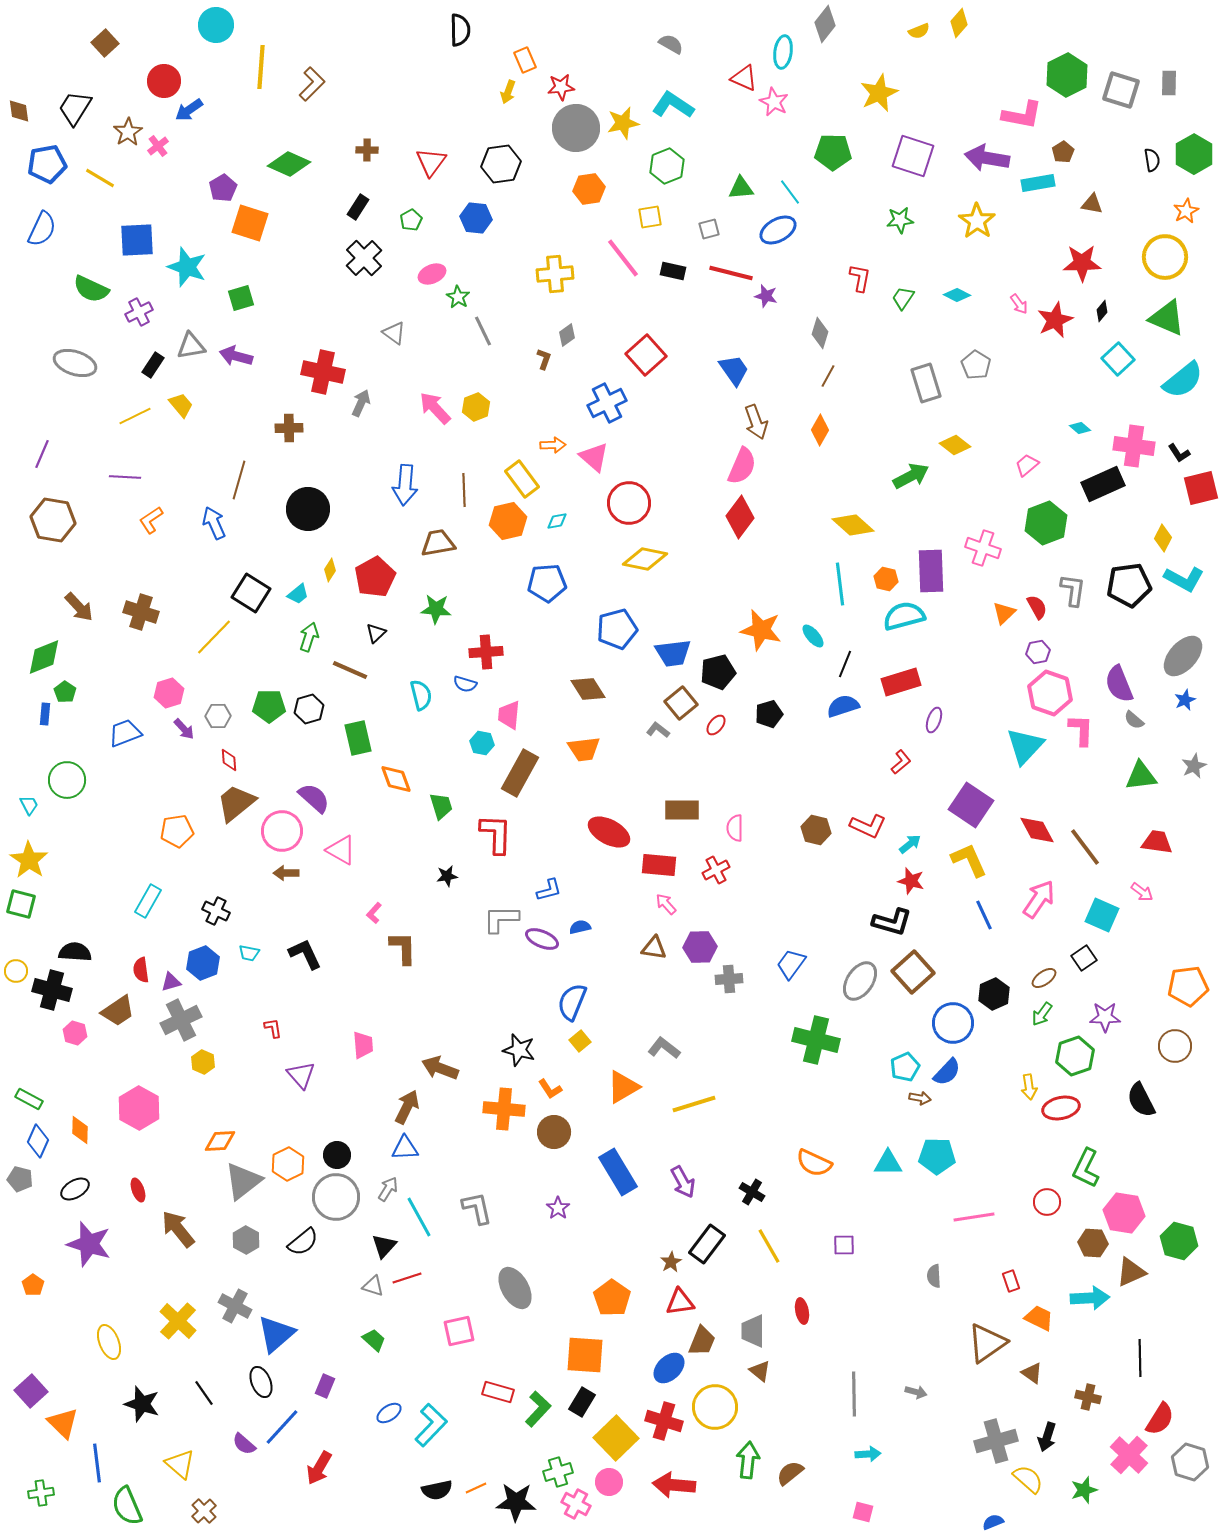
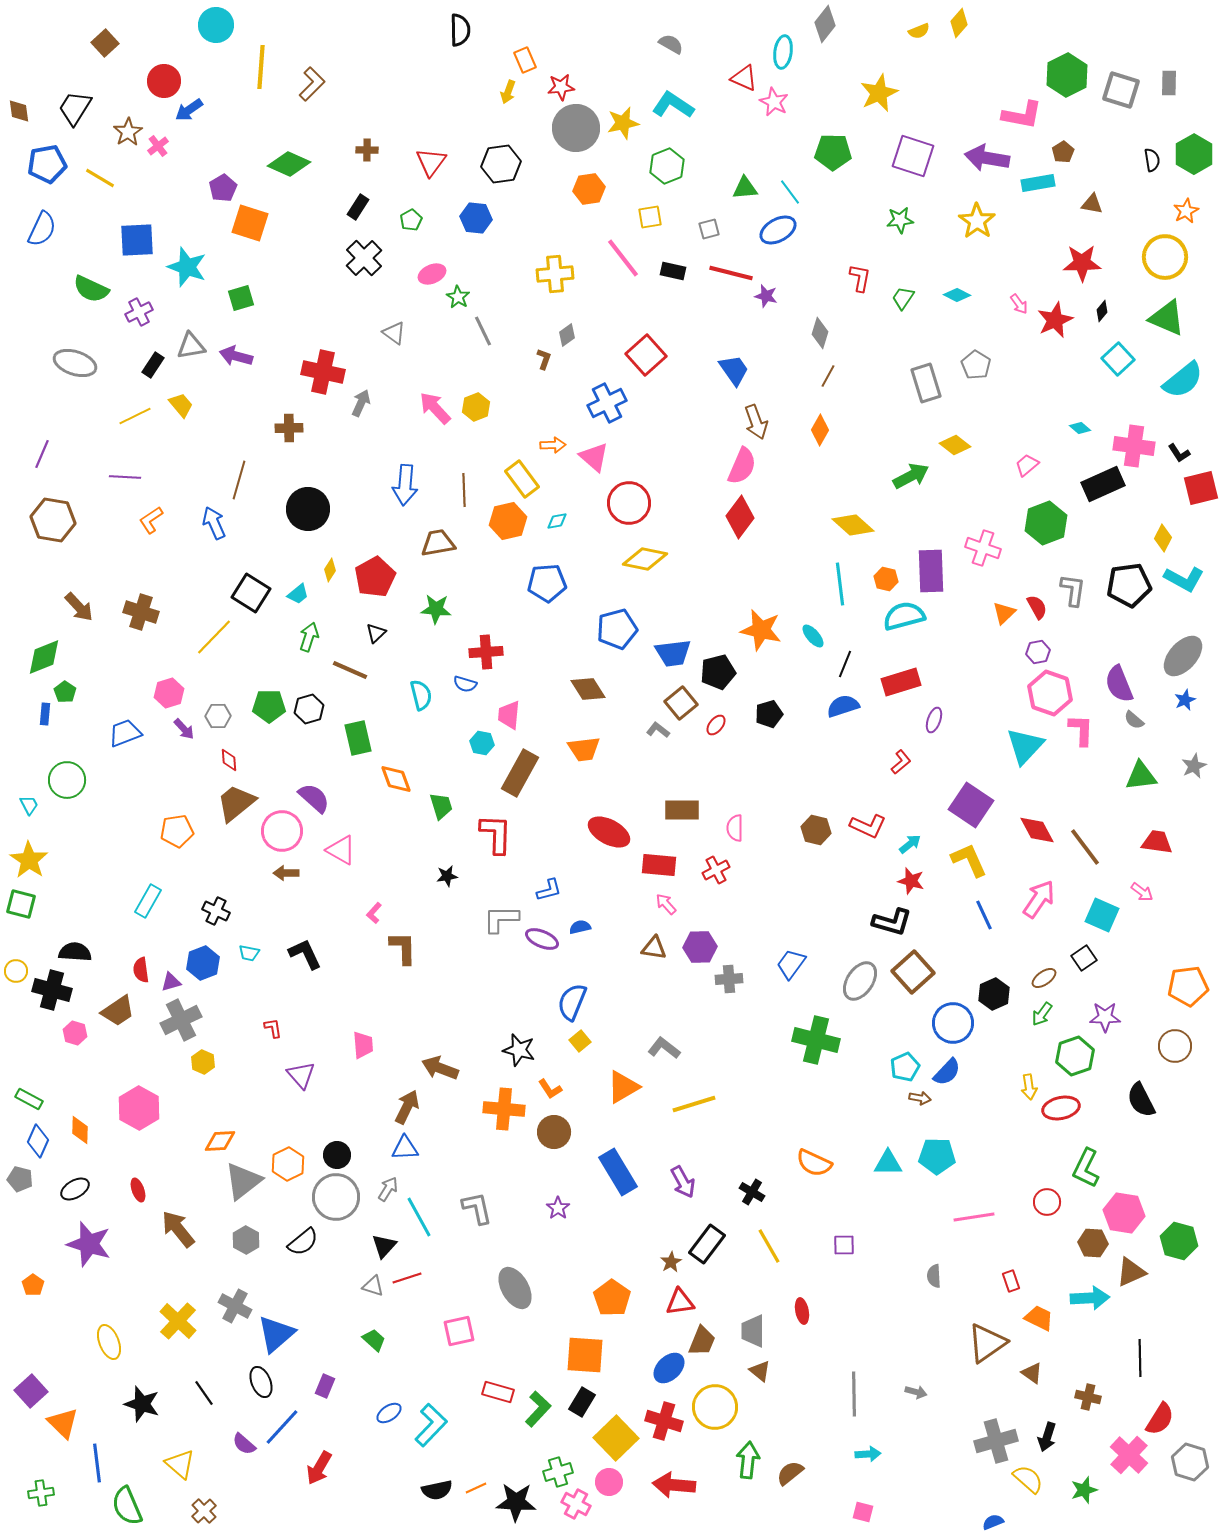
green triangle at (741, 188): moved 4 px right
